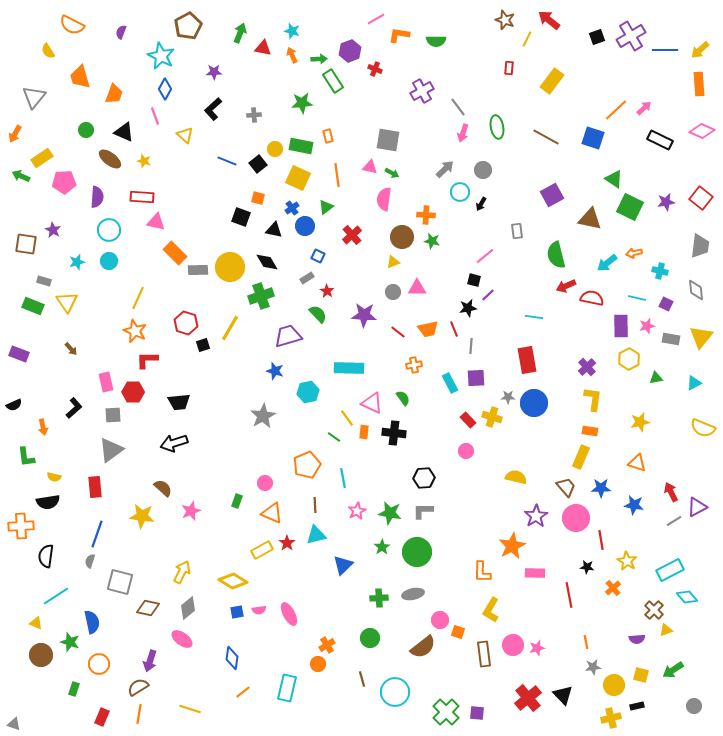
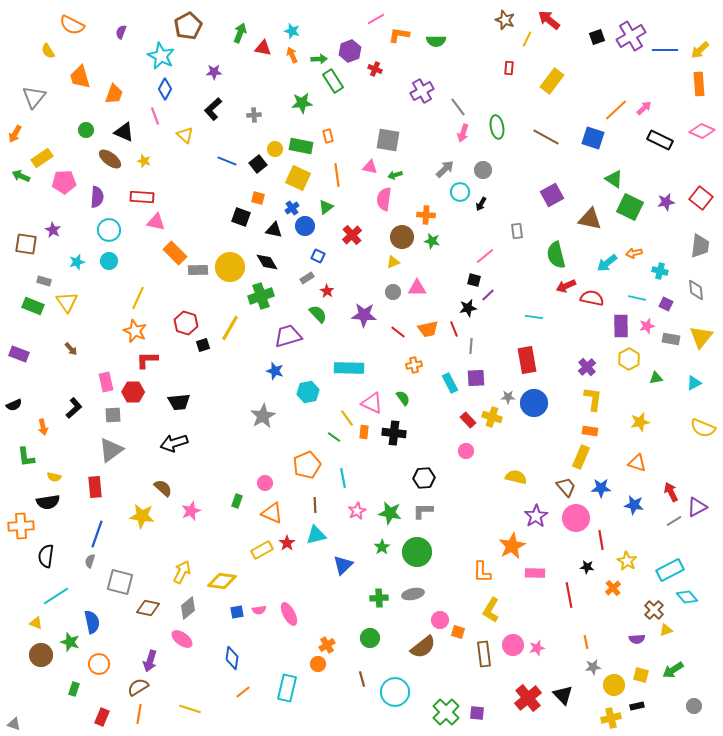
green arrow at (392, 173): moved 3 px right, 2 px down; rotated 136 degrees clockwise
yellow diamond at (233, 581): moved 11 px left; rotated 24 degrees counterclockwise
